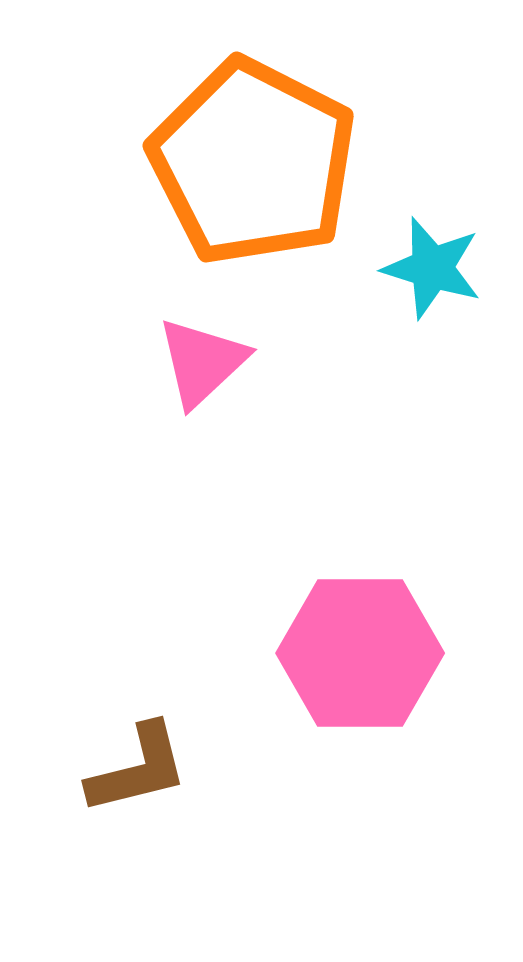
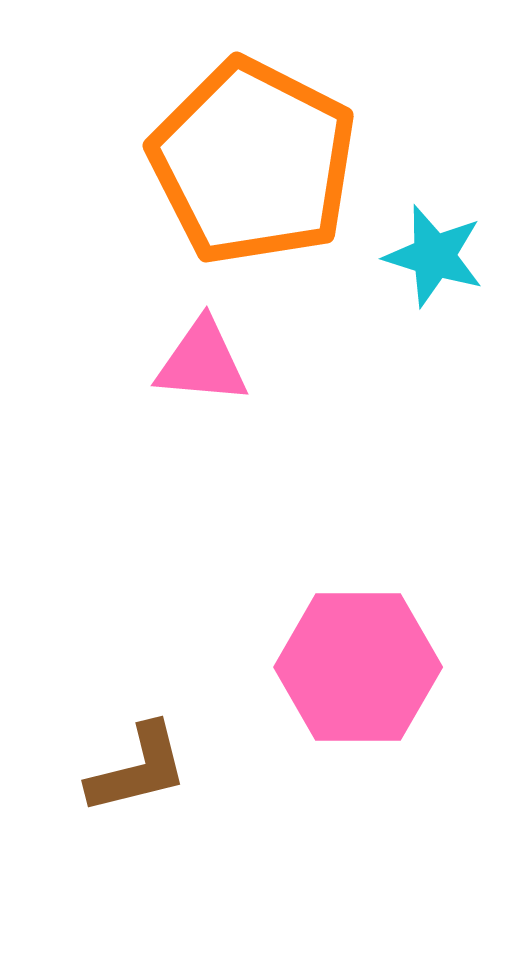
cyan star: moved 2 px right, 12 px up
pink triangle: rotated 48 degrees clockwise
pink hexagon: moved 2 px left, 14 px down
